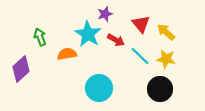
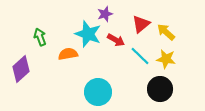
red triangle: rotated 30 degrees clockwise
cyan star: rotated 12 degrees counterclockwise
orange semicircle: moved 1 px right
cyan circle: moved 1 px left, 4 px down
